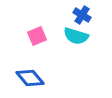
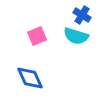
blue diamond: rotated 16 degrees clockwise
